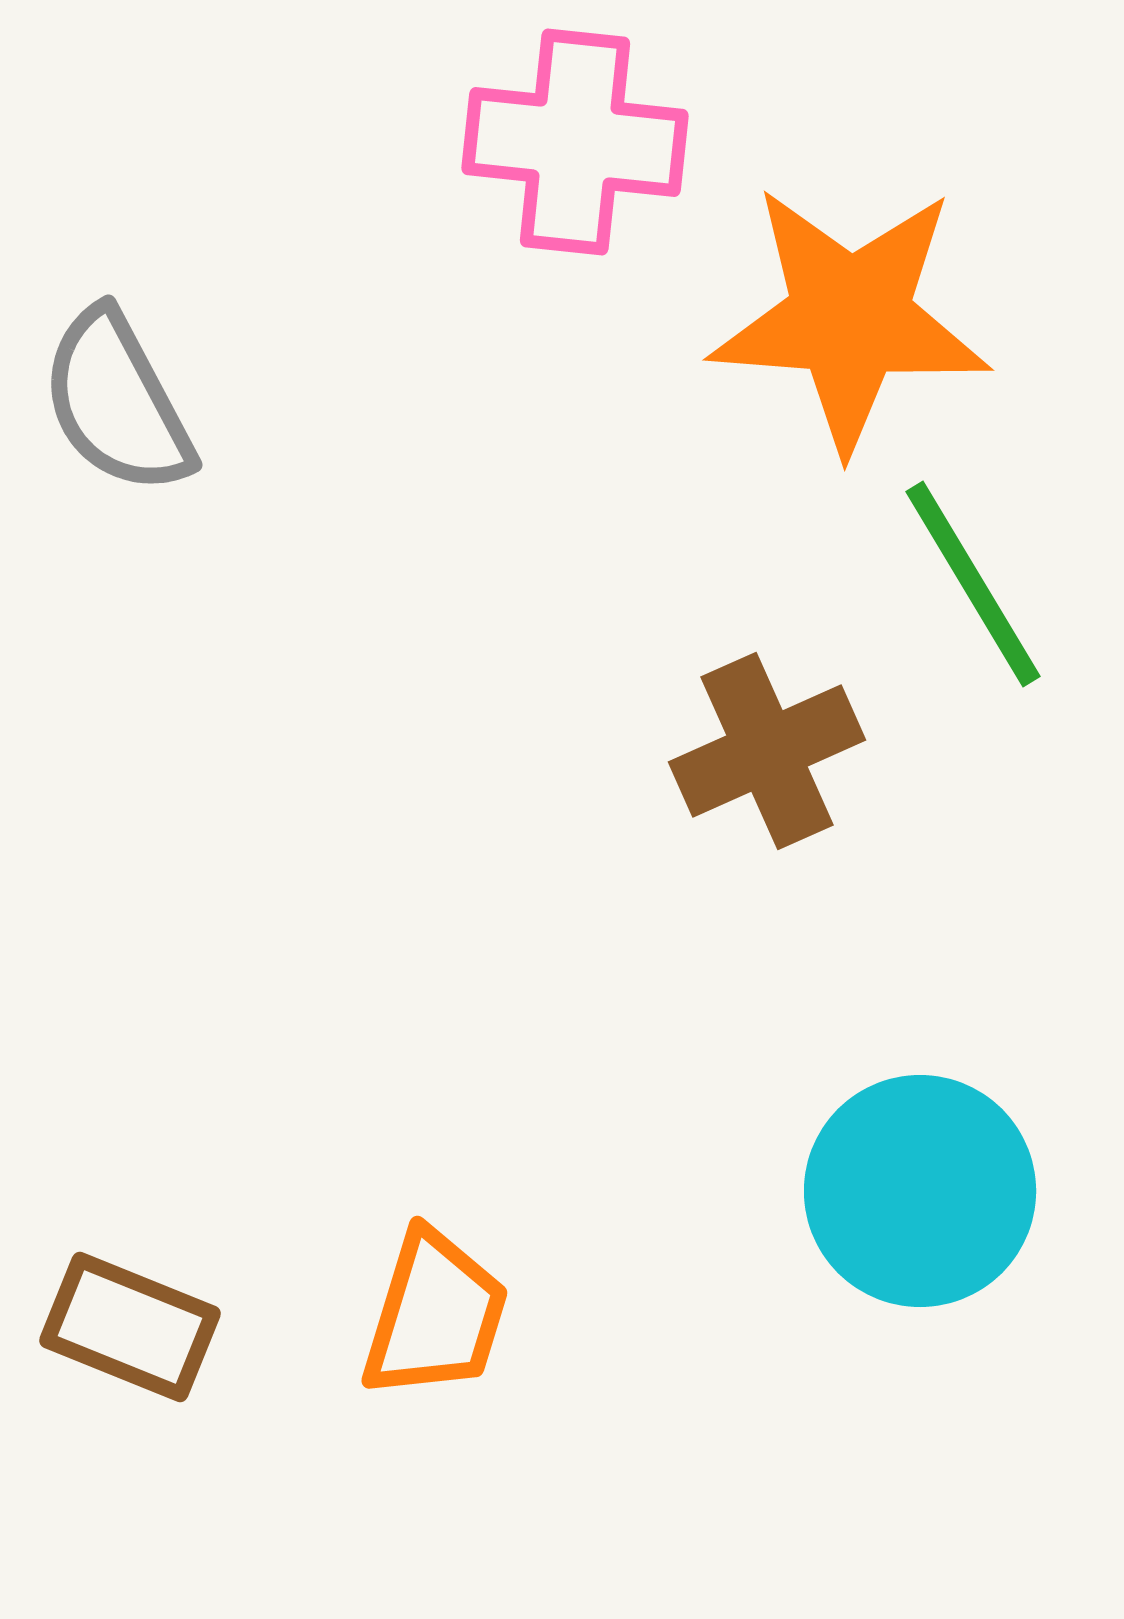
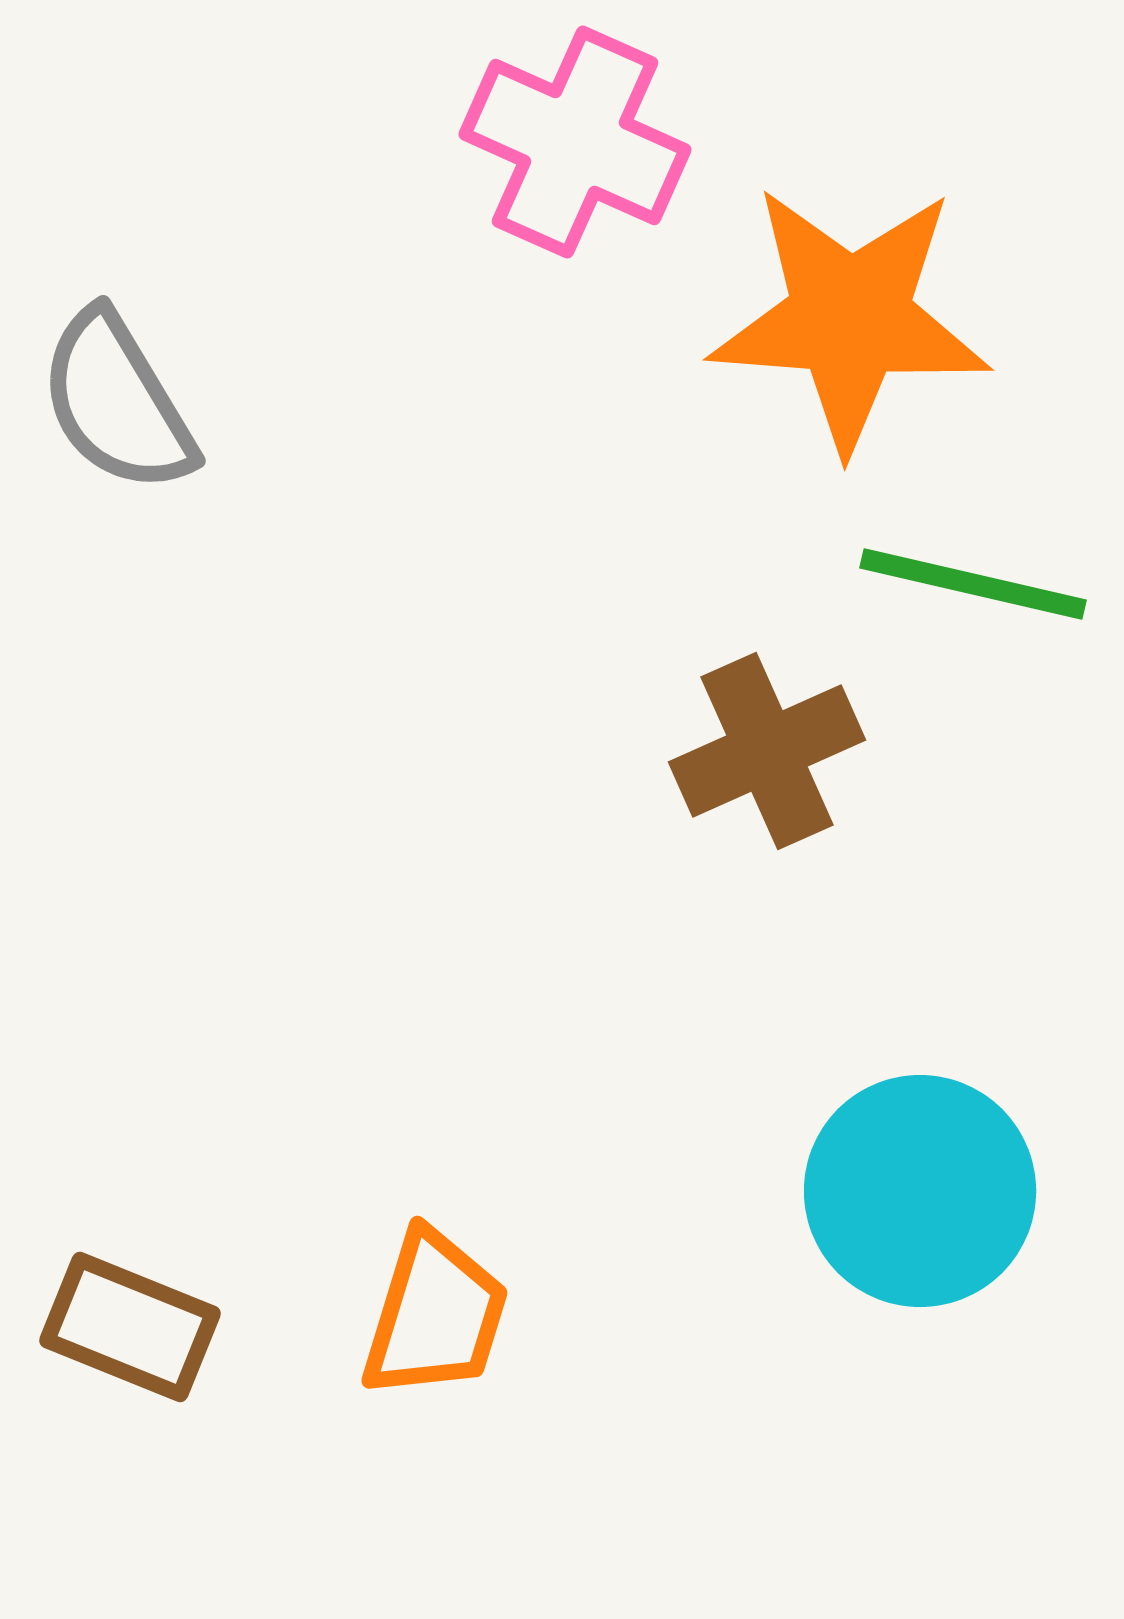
pink cross: rotated 18 degrees clockwise
gray semicircle: rotated 3 degrees counterclockwise
green line: rotated 46 degrees counterclockwise
